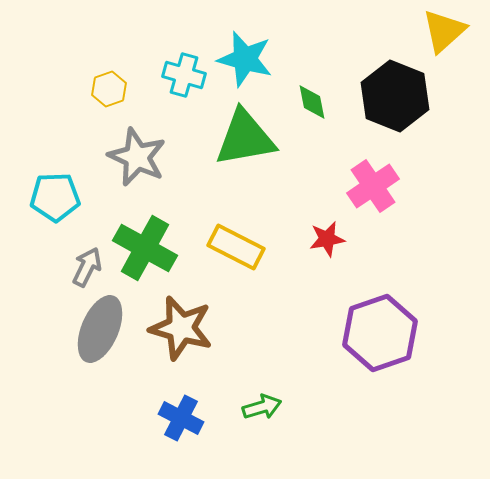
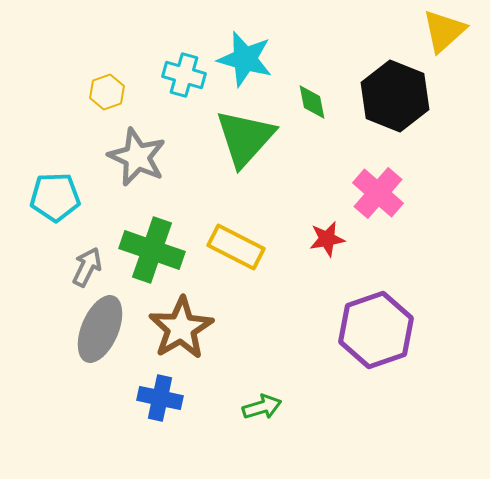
yellow hexagon: moved 2 px left, 3 px down
green triangle: rotated 38 degrees counterclockwise
pink cross: moved 5 px right, 7 px down; rotated 15 degrees counterclockwise
green cross: moved 7 px right, 2 px down; rotated 10 degrees counterclockwise
brown star: rotated 26 degrees clockwise
purple hexagon: moved 4 px left, 3 px up
blue cross: moved 21 px left, 20 px up; rotated 15 degrees counterclockwise
